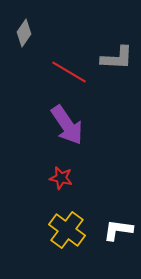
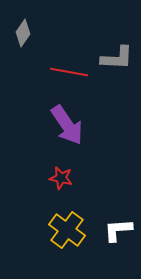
gray diamond: moved 1 px left
red line: rotated 21 degrees counterclockwise
white L-shape: rotated 12 degrees counterclockwise
